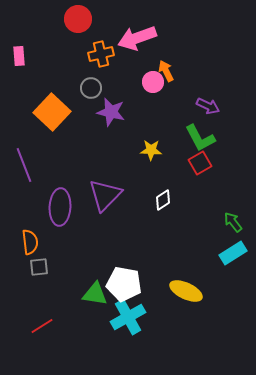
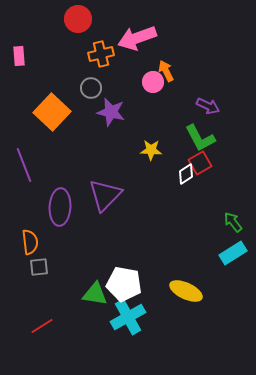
white diamond: moved 23 px right, 26 px up
